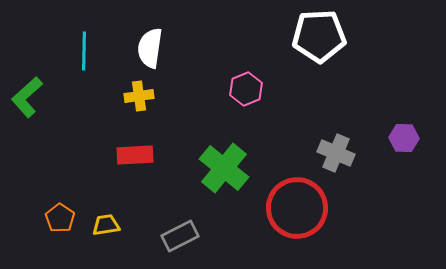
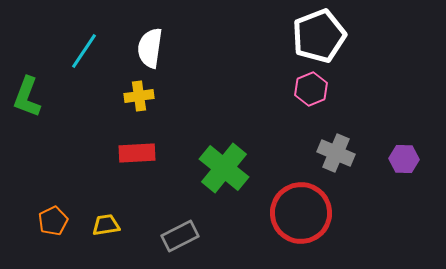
white pentagon: rotated 18 degrees counterclockwise
cyan line: rotated 33 degrees clockwise
pink hexagon: moved 65 px right
green L-shape: rotated 27 degrees counterclockwise
purple hexagon: moved 21 px down
red rectangle: moved 2 px right, 2 px up
red circle: moved 4 px right, 5 px down
orange pentagon: moved 7 px left, 3 px down; rotated 12 degrees clockwise
